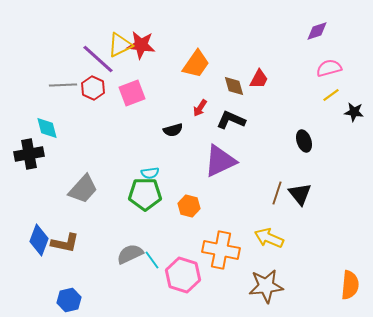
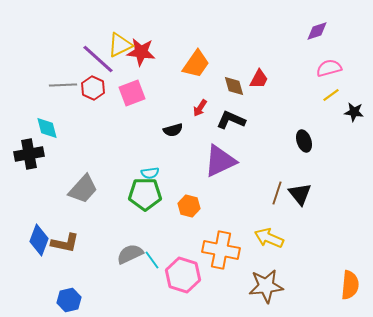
red star: moved 7 px down
